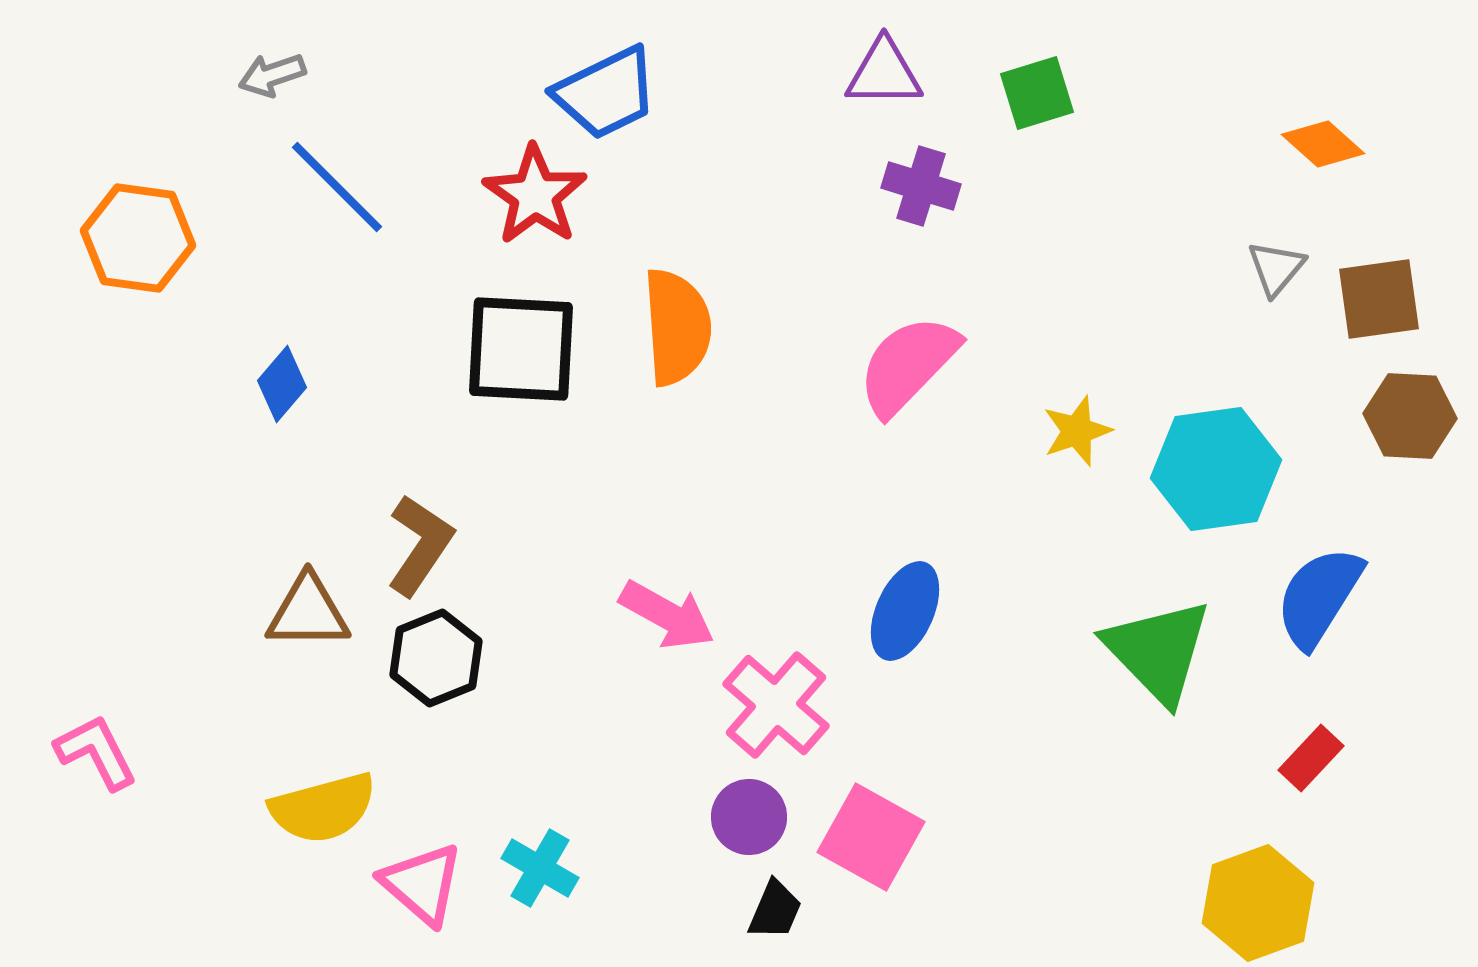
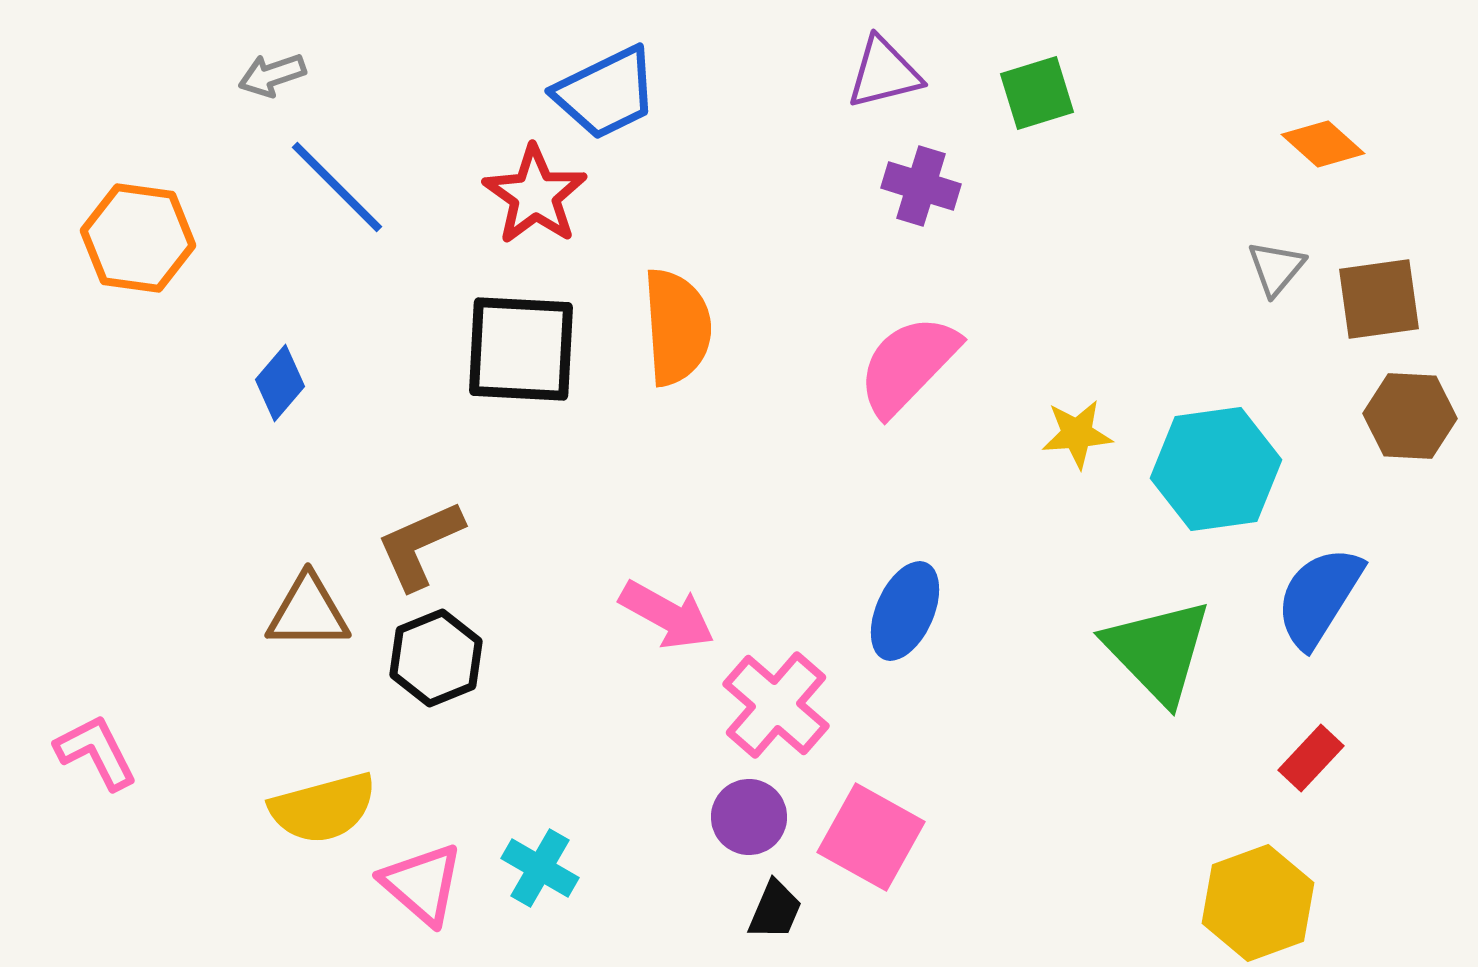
purple triangle: rotated 14 degrees counterclockwise
blue diamond: moved 2 px left, 1 px up
yellow star: moved 3 px down; rotated 14 degrees clockwise
brown L-shape: rotated 148 degrees counterclockwise
